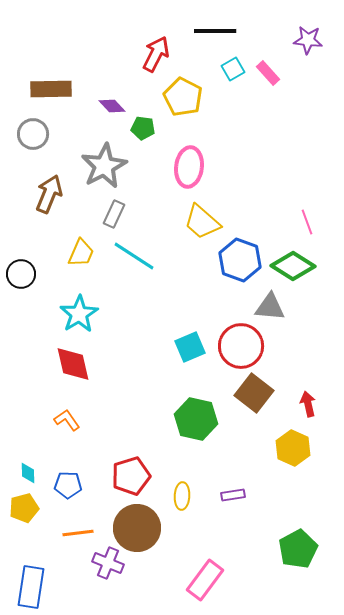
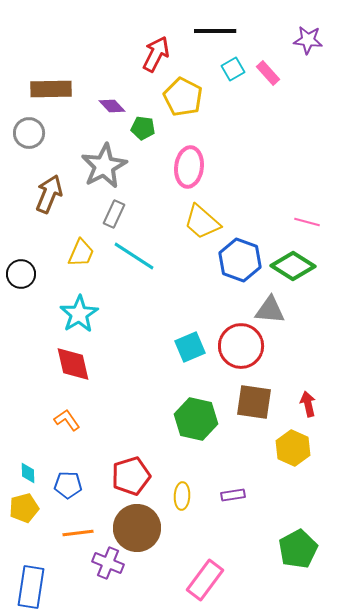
gray circle at (33, 134): moved 4 px left, 1 px up
pink line at (307, 222): rotated 55 degrees counterclockwise
gray triangle at (270, 307): moved 3 px down
brown square at (254, 393): moved 9 px down; rotated 30 degrees counterclockwise
